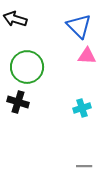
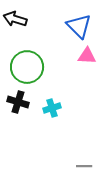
cyan cross: moved 30 px left
